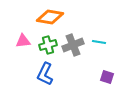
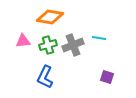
cyan line: moved 4 px up
blue L-shape: moved 3 px down
